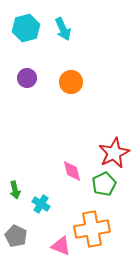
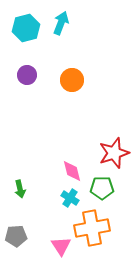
cyan arrow: moved 2 px left, 6 px up; rotated 135 degrees counterclockwise
purple circle: moved 3 px up
orange circle: moved 1 px right, 2 px up
red star: rotated 8 degrees clockwise
green pentagon: moved 2 px left, 4 px down; rotated 25 degrees clockwise
green arrow: moved 5 px right, 1 px up
cyan cross: moved 29 px right, 6 px up
orange cross: moved 1 px up
gray pentagon: rotated 30 degrees counterclockwise
pink triangle: rotated 35 degrees clockwise
